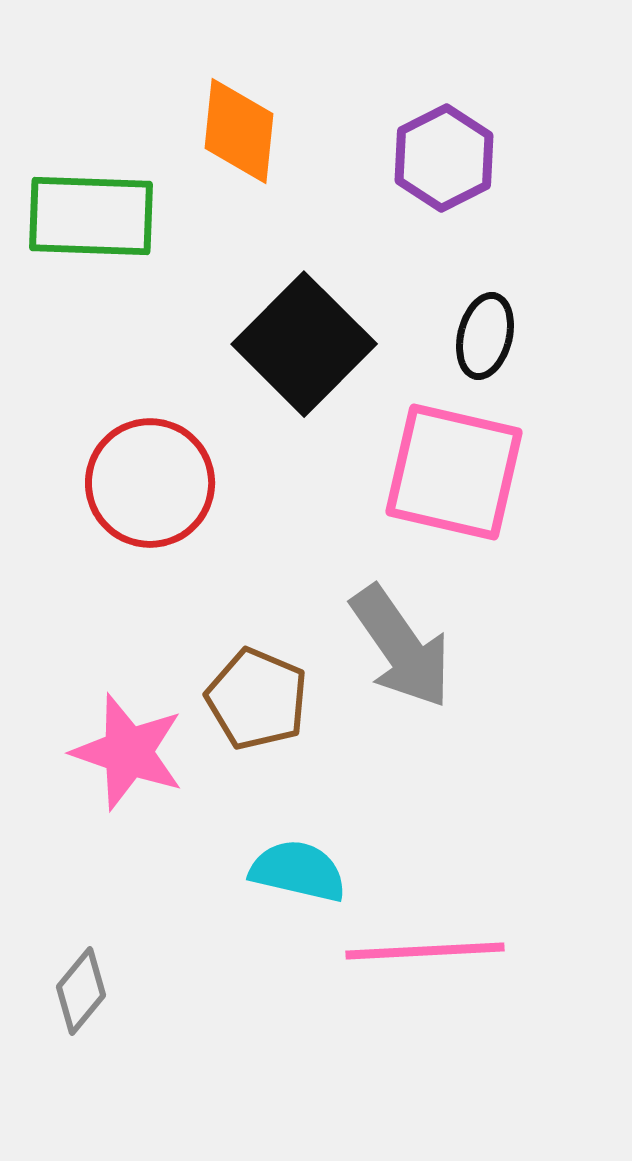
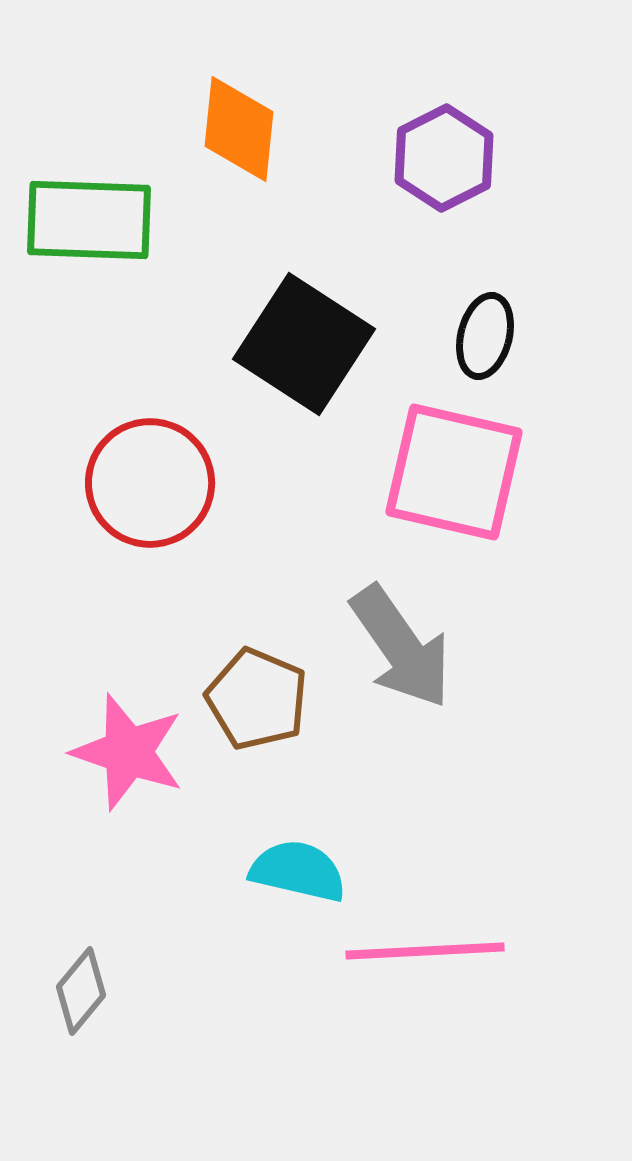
orange diamond: moved 2 px up
green rectangle: moved 2 px left, 4 px down
black square: rotated 12 degrees counterclockwise
